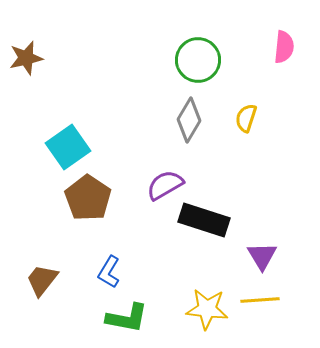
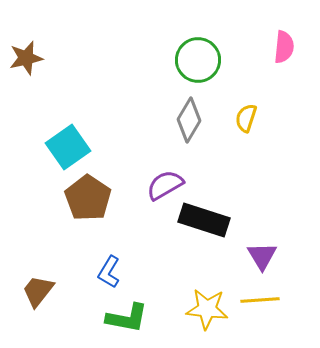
brown trapezoid: moved 4 px left, 11 px down
